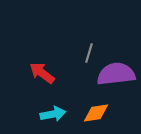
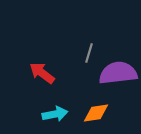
purple semicircle: moved 2 px right, 1 px up
cyan arrow: moved 2 px right
